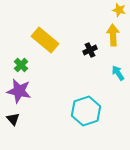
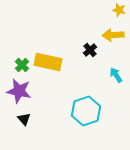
yellow arrow: rotated 90 degrees counterclockwise
yellow rectangle: moved 3 px right, 22 px down; rotated 28 degrees counterclockwise
black cross: rotated 16 degrees counterclockwise
green cross: moved 1 px right
cyan arrow: moved 2 px left, 2 px down
black triangle: moved 11 px right
